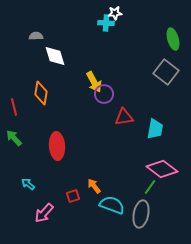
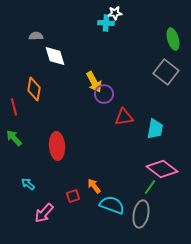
orange diamond: moved 7 px left, 4 px up
